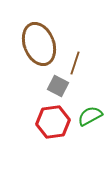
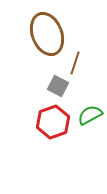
brown ellipse: moved 8 px right, 10 px up
green semicircle: moved 1 px up
red hexagon: rotated 12 degrees counterclockwise
